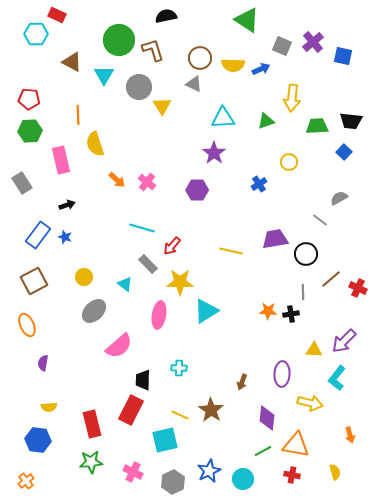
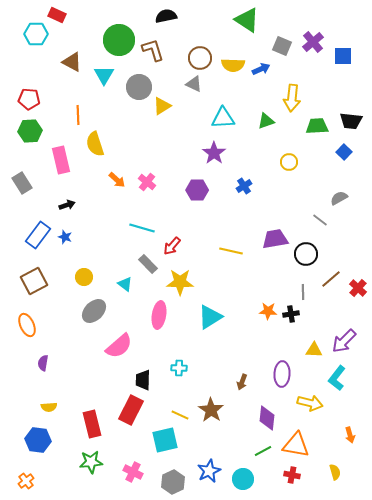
blue square at (343, 56): rotated 12 degrees counterclockwise
yellow triangle at (162, 106): rotated 30 degrees clockwise
blue cross at (259, 184): moved 15 px left, 2 px down
red cross at (358, 288): rotated 18 degrees clockwise
cyan triangle at (206, 311): moved 4 px right, 6 px down
